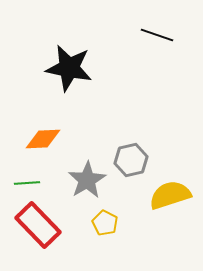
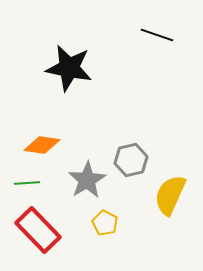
orange diamond: moved 1 px left, 6 px down; rotated 12 degrees clockwise
yellow semicircle: rotated 48 degrees counterclockwise
red rectangle: moved 5 px down
